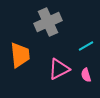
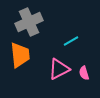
gray cross: moved 19 px left
cyan line: moved 15 px left, 5 px up
pink semicircle: moved 2 px left, 2 px up
